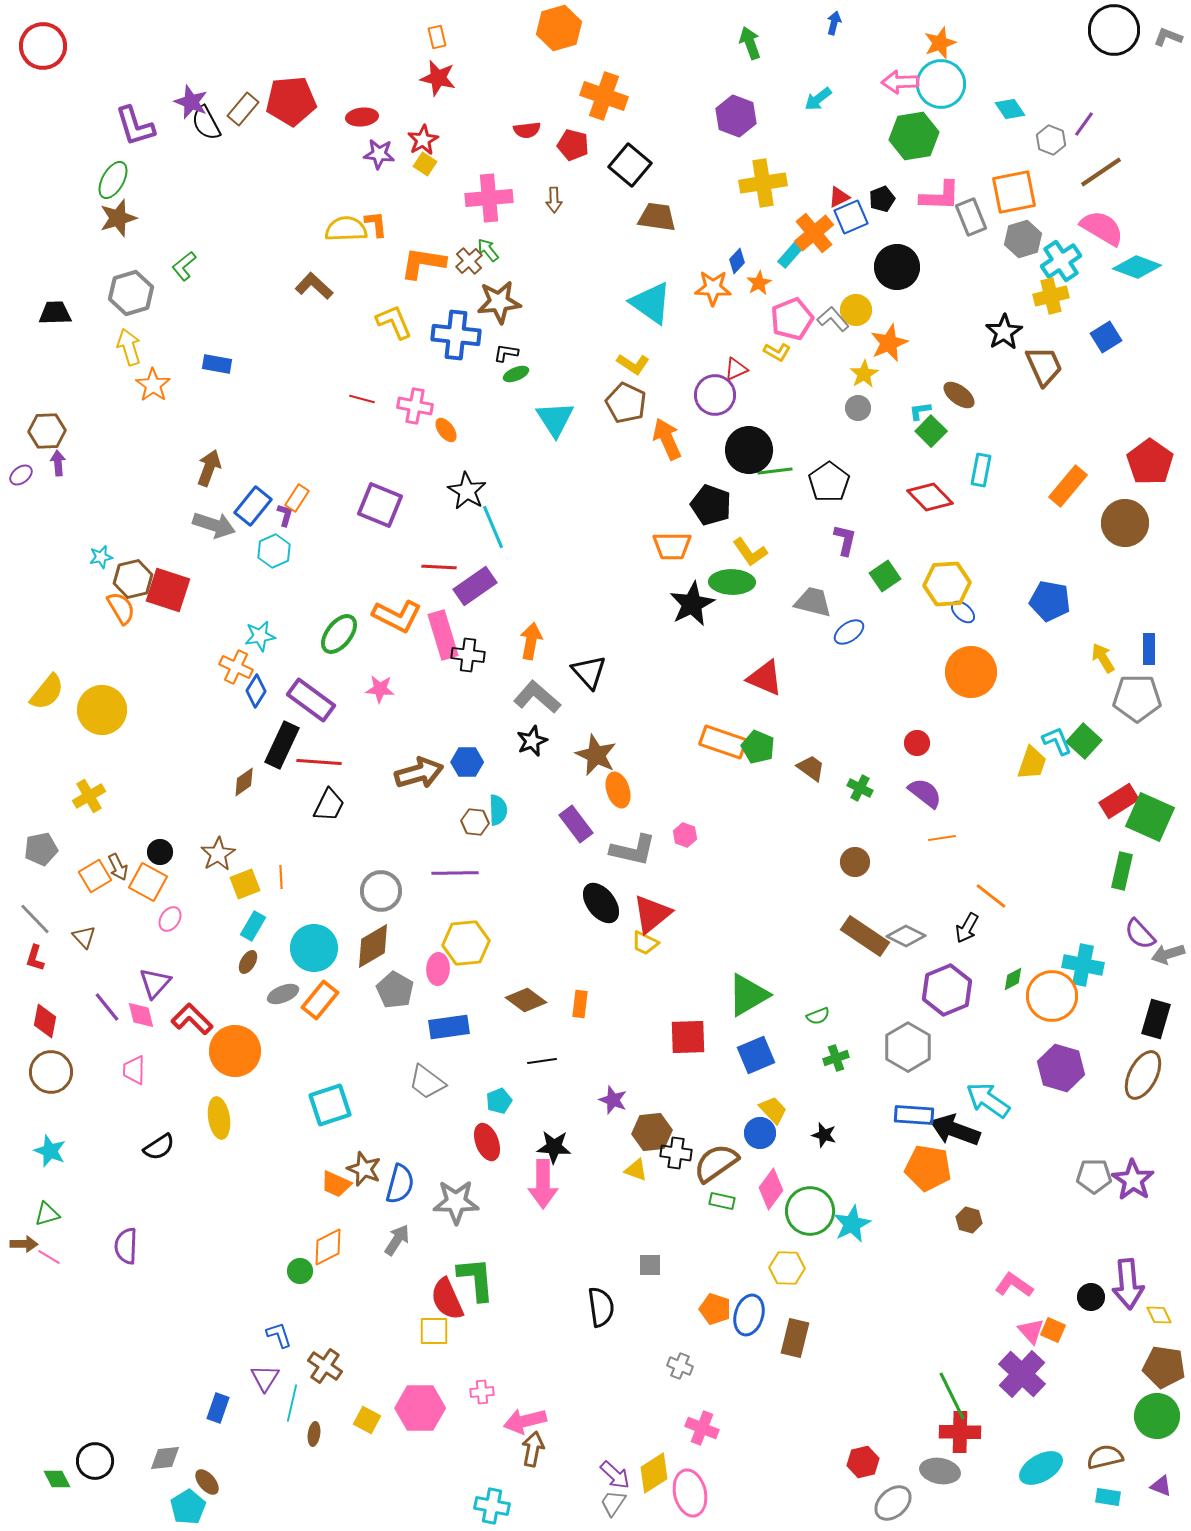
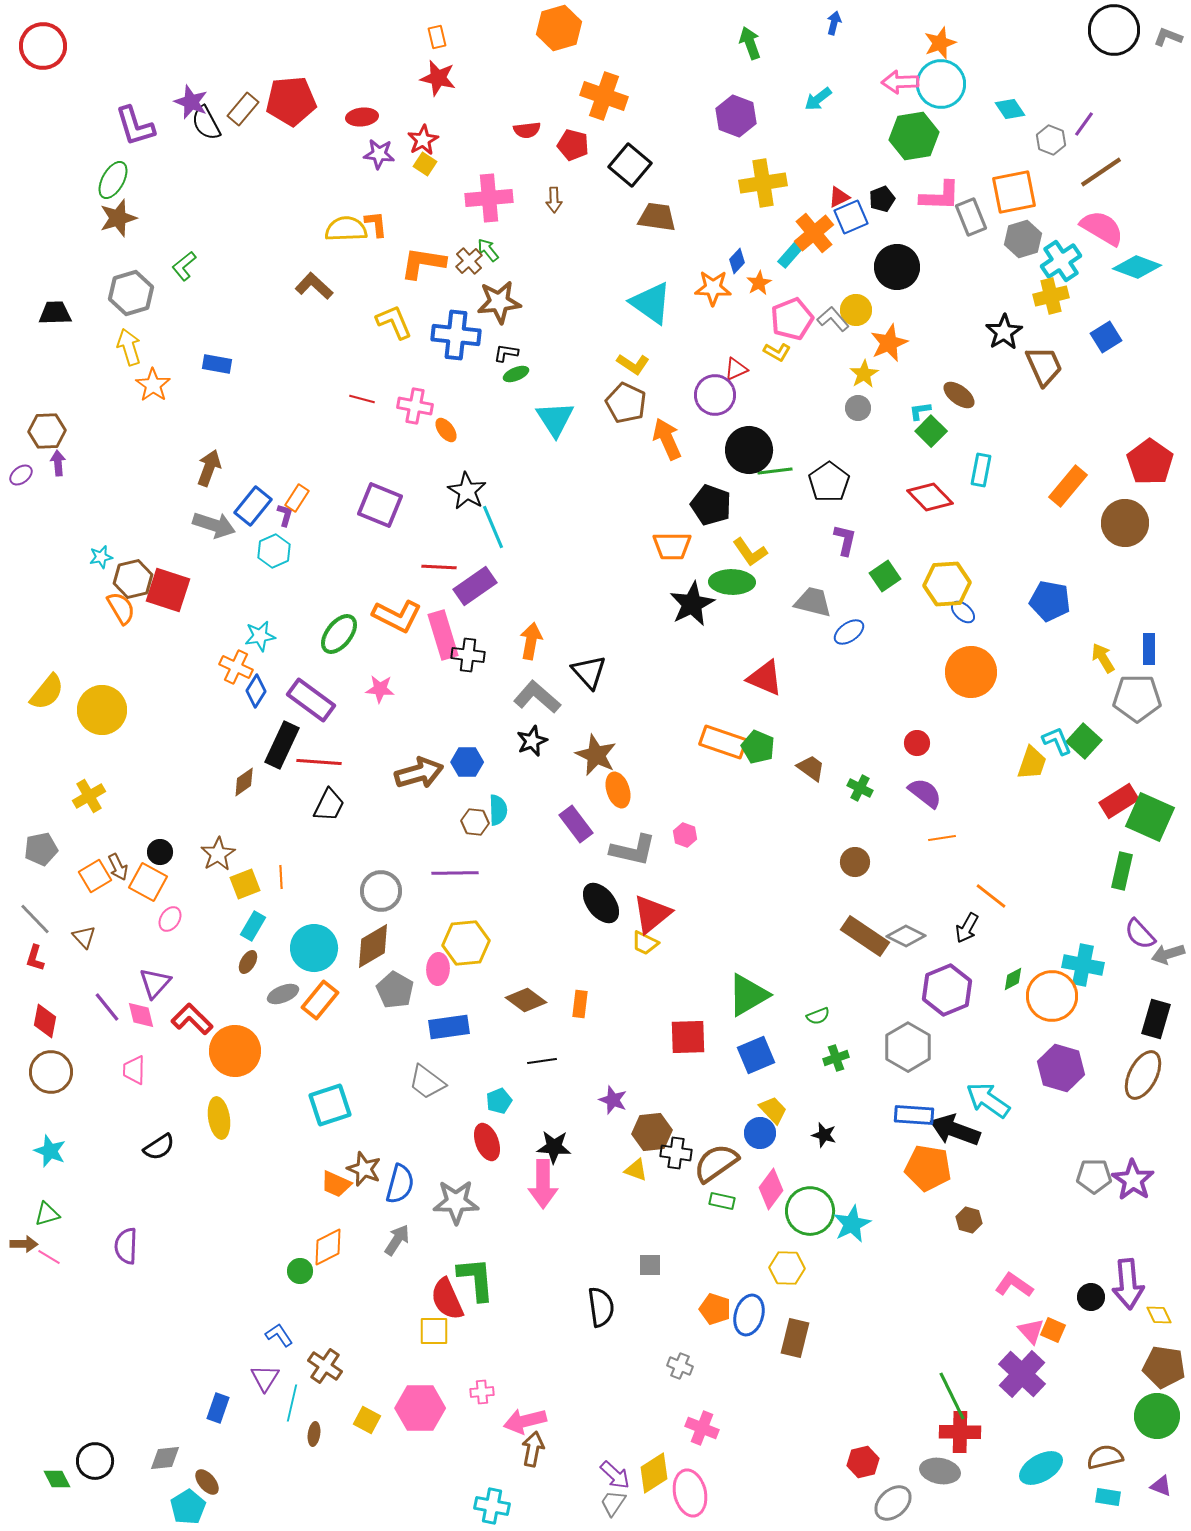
blue L-shape at (279, 1335): rotated 16 degrees counterclockwise
